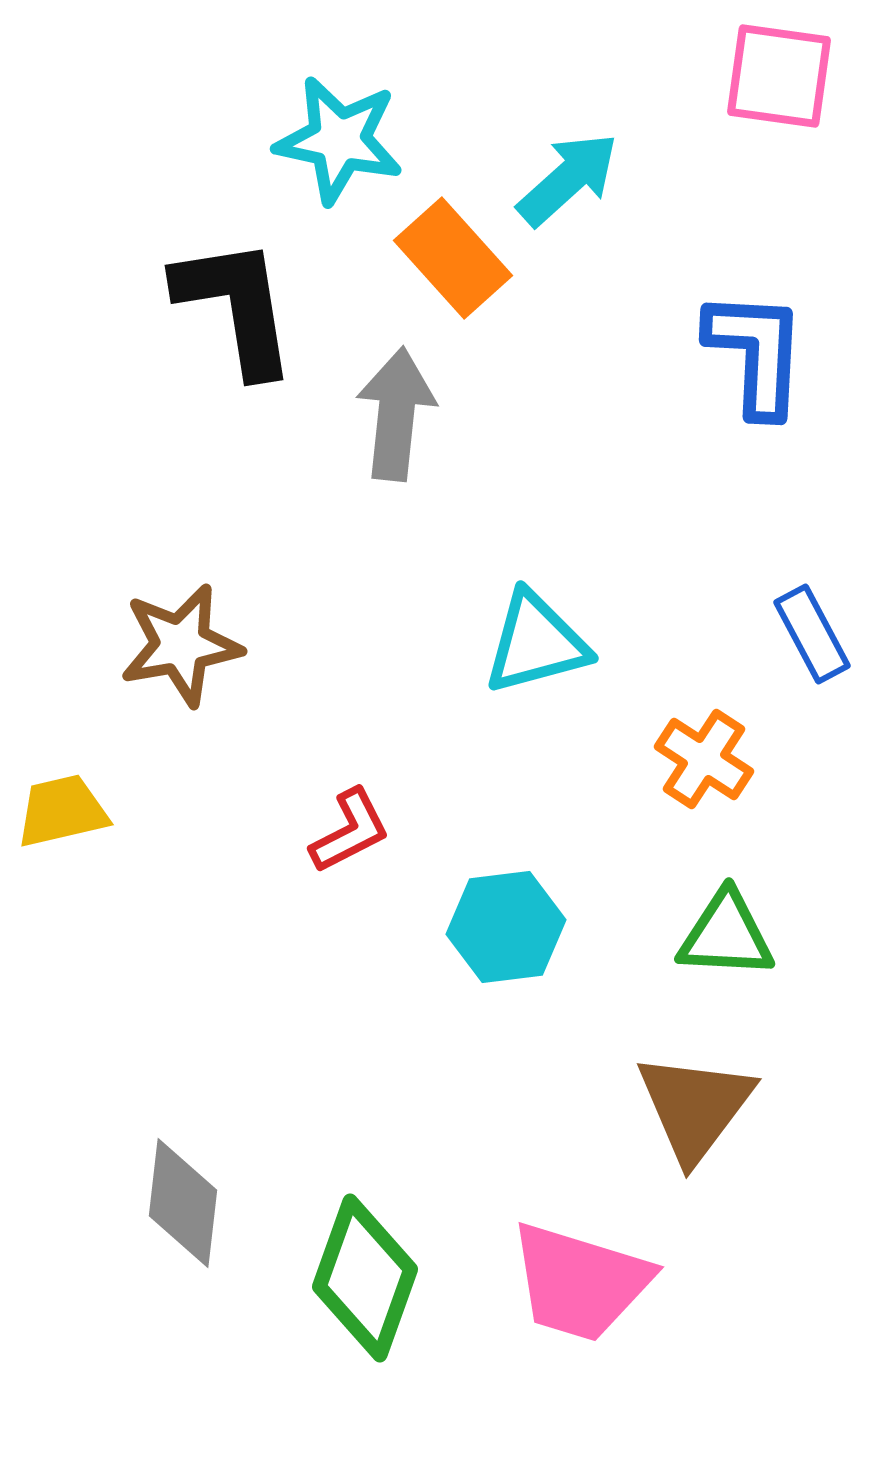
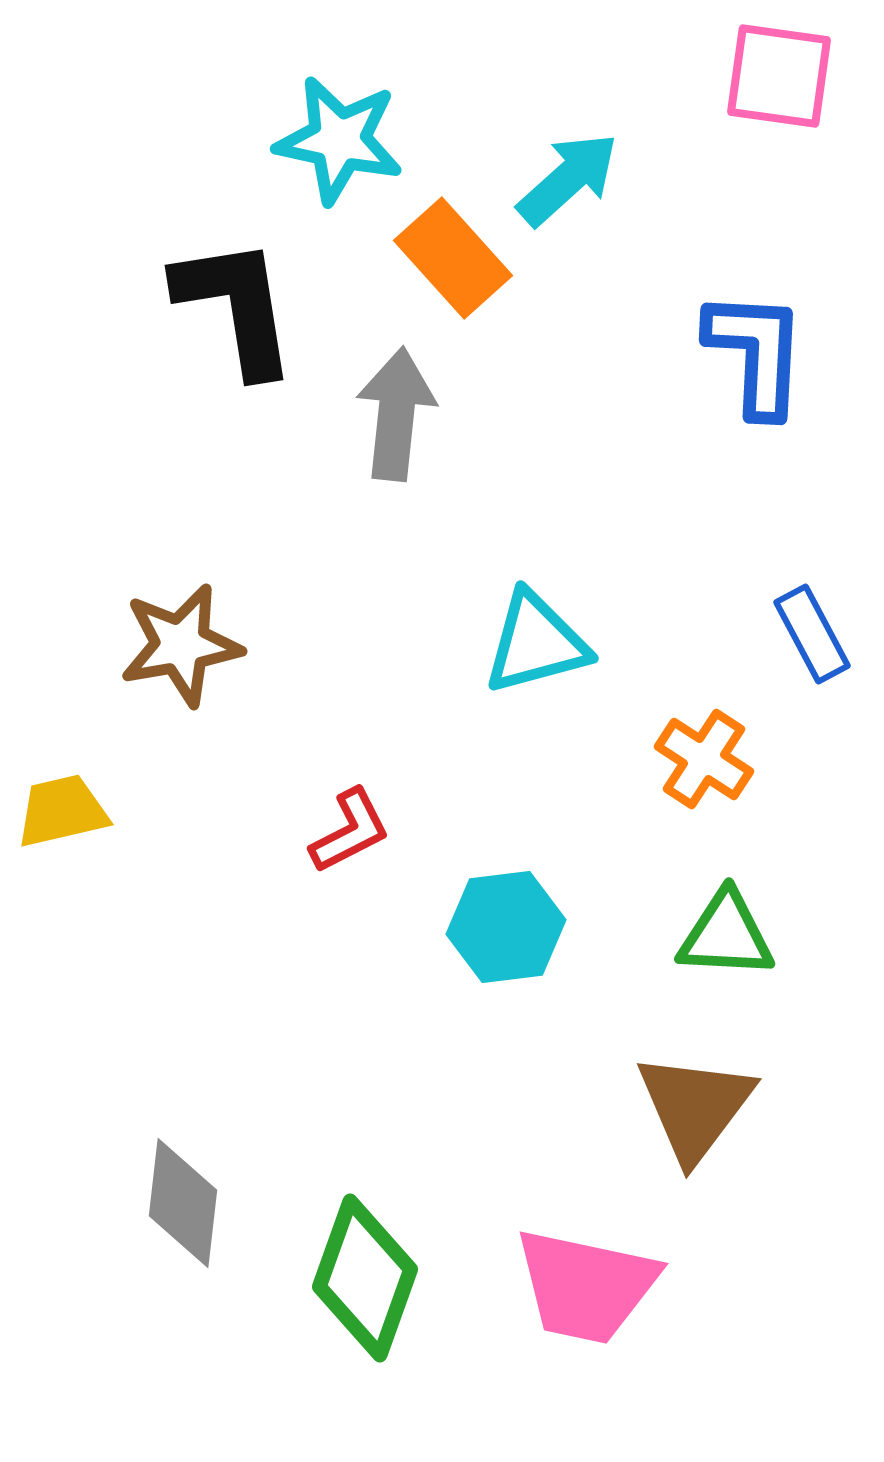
pink trapezoid: moved 6 px right, 4 px down; rotated 5 degrees counterclockwise
